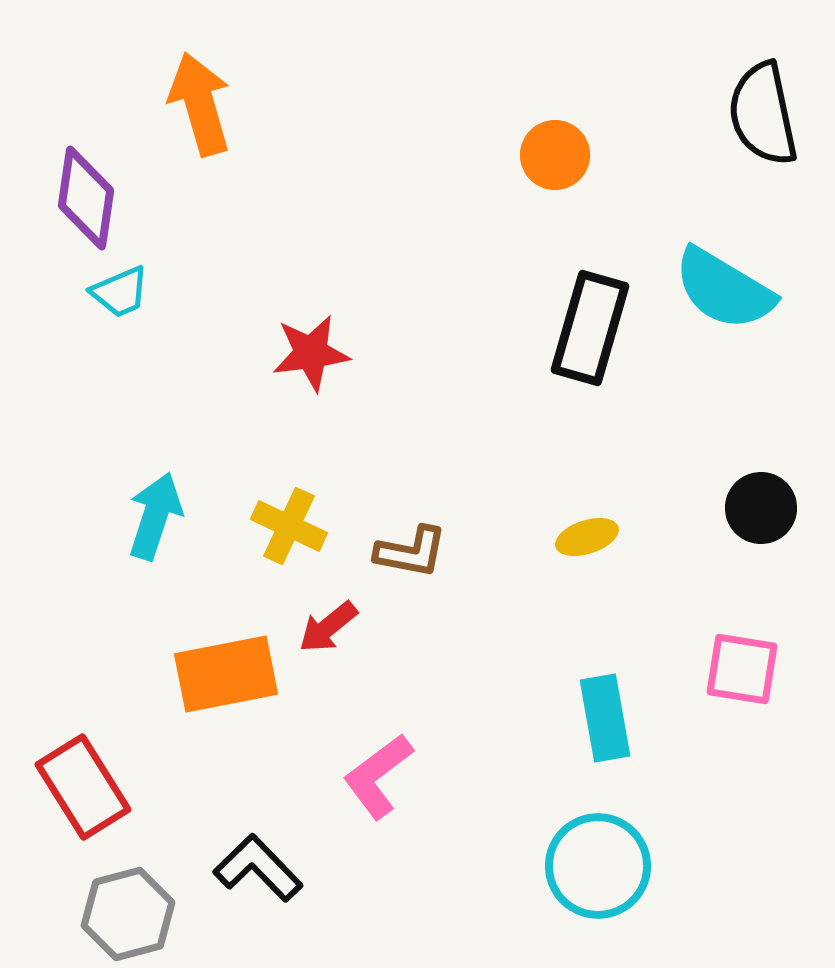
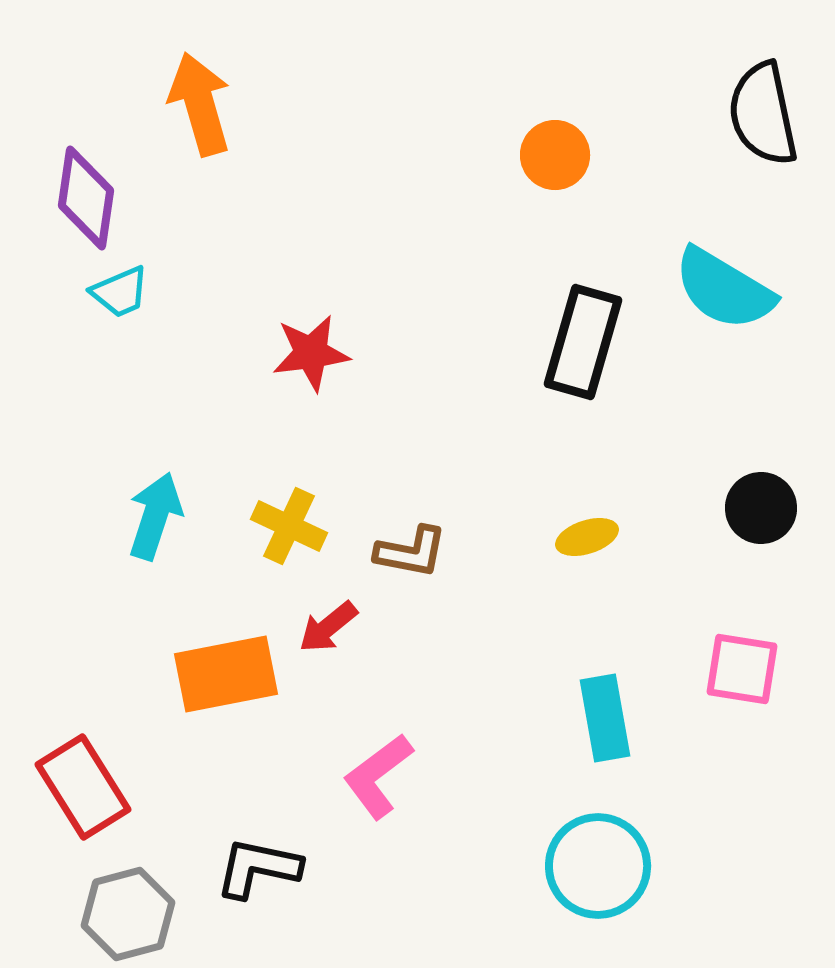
black rectangle: moved 7 px left, 14 px down
black L-shape: rotated 34 degrees counterclockwise
